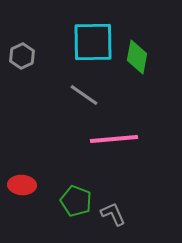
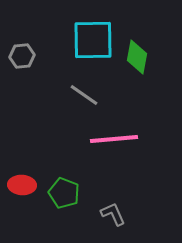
cyan square: moved 2 px up
gray hexagon: rotated 20 degrees clockwise
green pentagon: moved 12 px left, 8 px up
